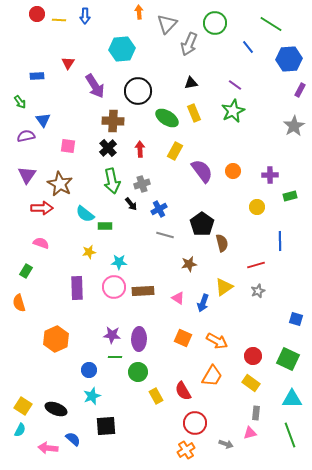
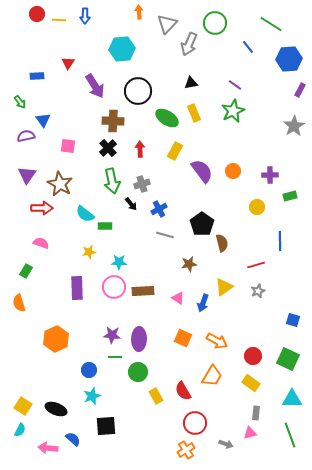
blue square at (296, 319): moved 3 px left, 1 px down
